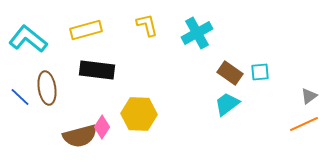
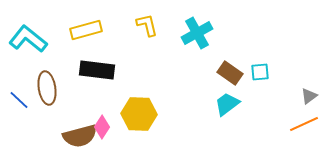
blue line: moved 1 px left, 3 px down
